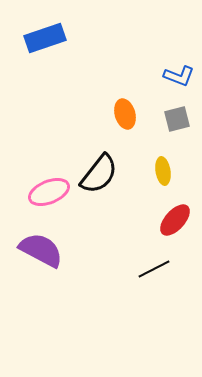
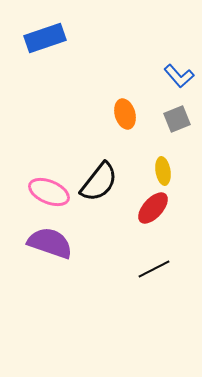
blue L-shape: rotated 28 degrees clockwise
gray square: rotated 8 degrees counterclockwise
black semicircle: moved 8 px down
pink ellipse: rotated 45 degrees clockwise
red ellipse: moved 22 px left, 12 px up
purple semicircle: moved 9 px right, 7 px up; rotated 9 degrees counterclockwise
